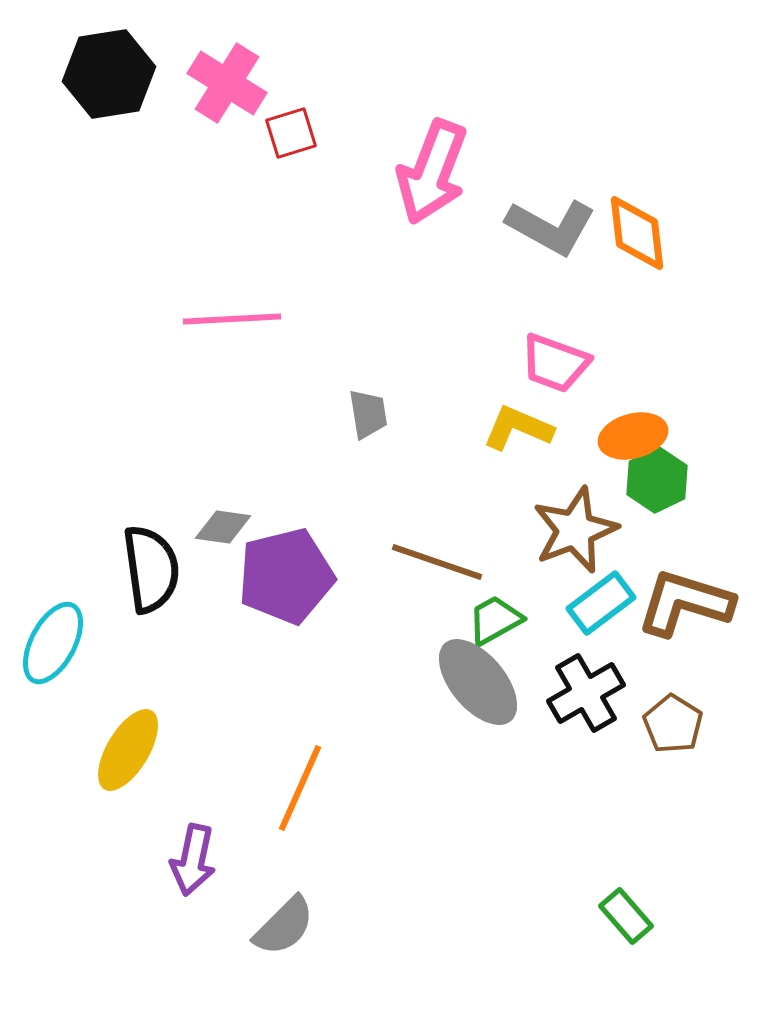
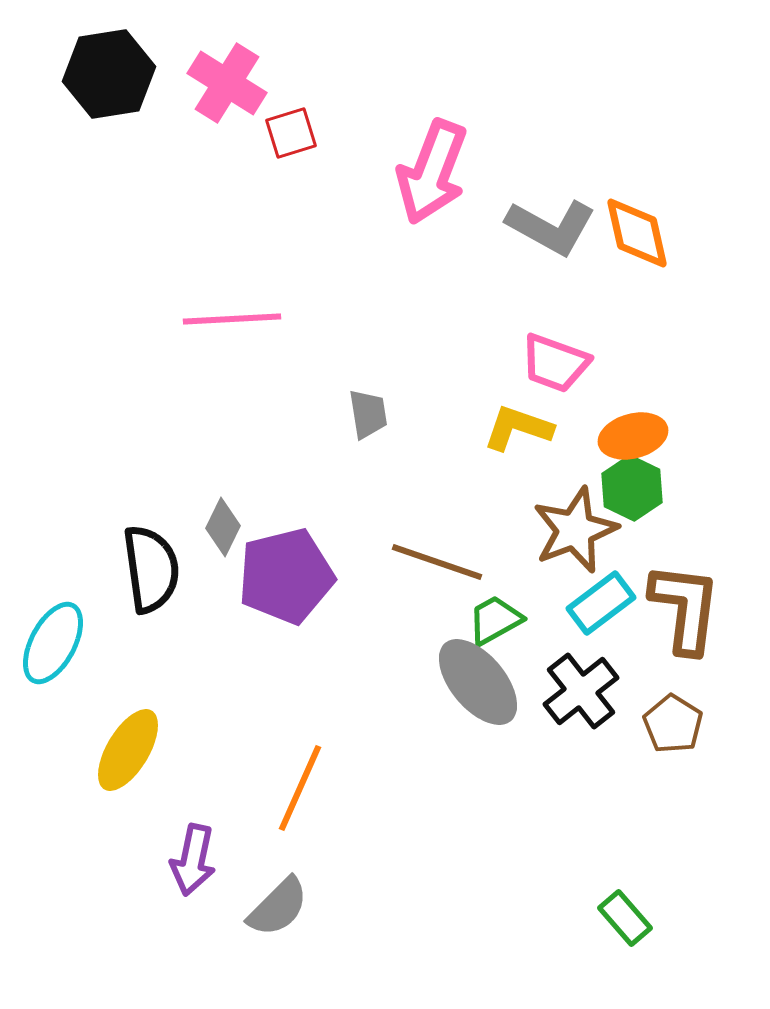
orange diamond: rotated 6 degrees counterclockwise
yellow L-shape: rotated 4 degrees counterclockwise
green hexagon: moved 25 px left, 8 px down; rotated 8 degrees counterclockwise
gray diamond: rotated 72 degrees counterclockwise
brown L-shape: moved 5 px down; rotated 80 degrees clockwise
black cross: moved 5 px left, 2 px up; rotated 8 degrees counterclockwise
green rectangle: moved 1 px left, 2 px down
gray semicircle: moved 6 px left, 19 px up
